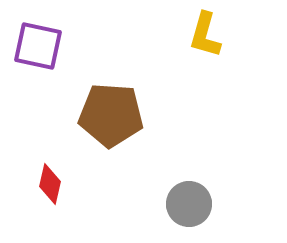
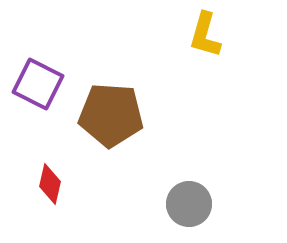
purple square: moved 38 px down; rotated 15 degrees clockwise
